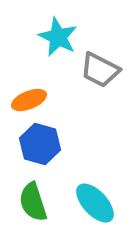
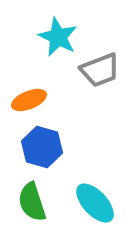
gray trapezoid: rotated 48 degrees counterclockwise
blue hexagon: moved 2 px right, 3 px down
green semicircle: moved 1 px left
